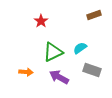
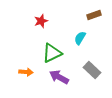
red star: rotated 16 degrees clockwise
cyan semicircle: moved 10 px up; rotated 24 degrees counterclockwise
green triangle: moved 1 px left, 1 px down
gray rectangle: rotated 24 degrees clockwise
